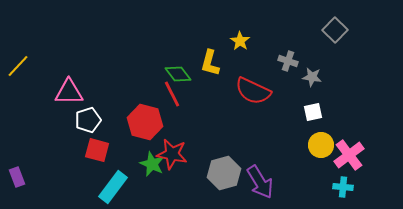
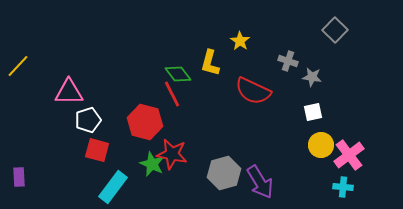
purple rectangle: moved 2 px right; rotated 18 degrees clockwise
